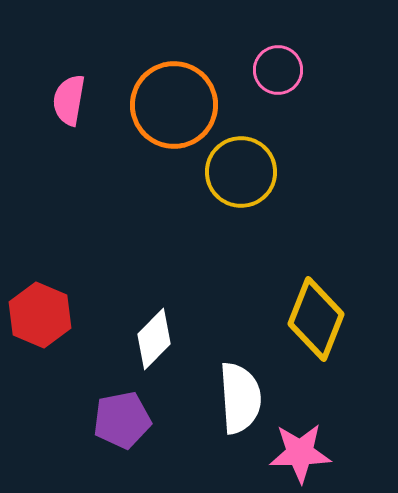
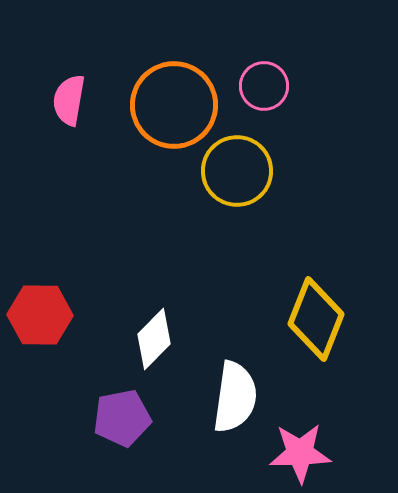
pink circle: moved 14 px left, 16 px down
yellow circle: moved 4 px left, 1 px up
red hexagon: rotated 22 degrees counterclockwise
white semicircle: moved 5 px left, 1 px up; rotated 12 degrees clockwise
purple pentagon: moved 2 px up
